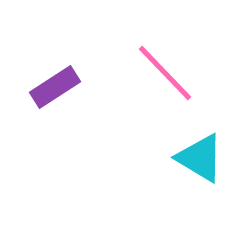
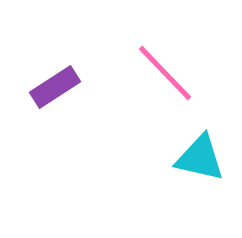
cyan triangle: rotated 18 degrees counterclockwise
